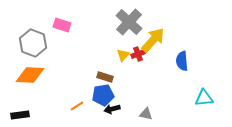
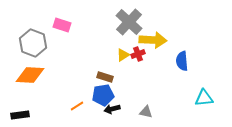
yellow arrow: rotated 52 degrees clockwise
yellow triangle: rotated 16 degrees clockwise
gray triangle: moved 2 px up
